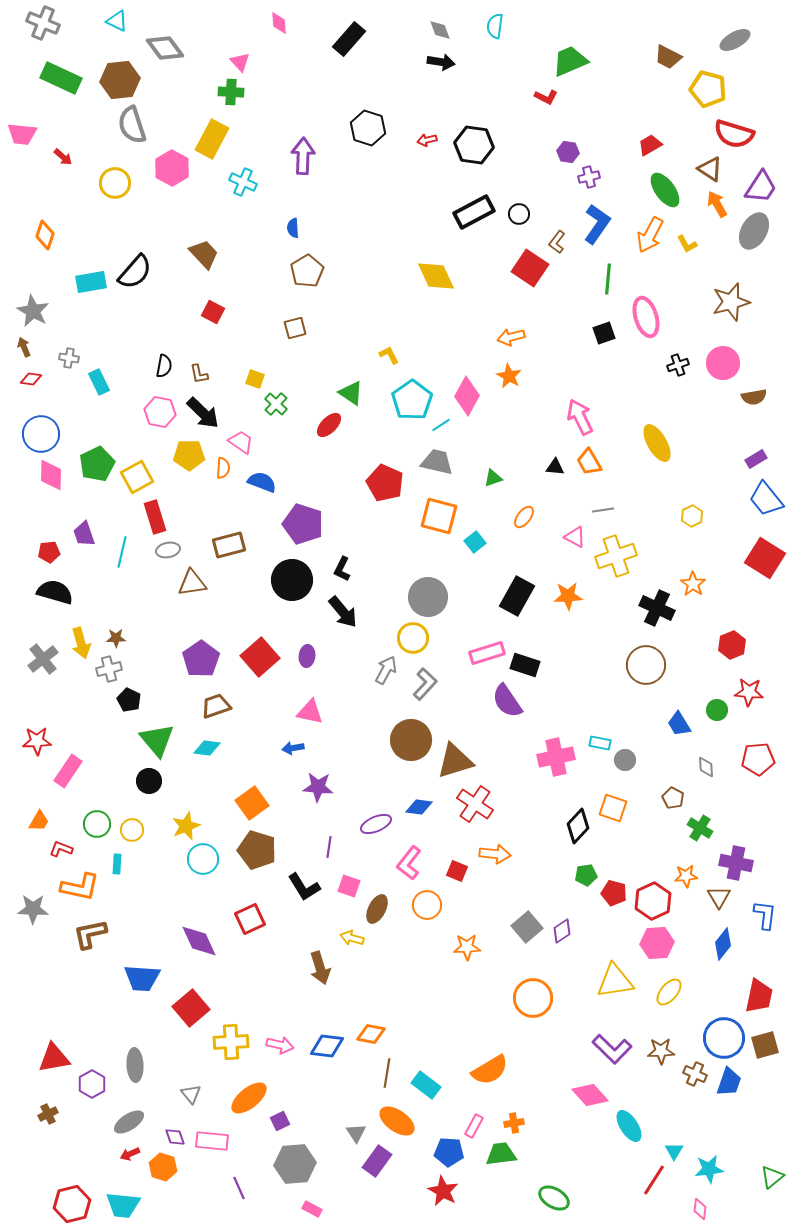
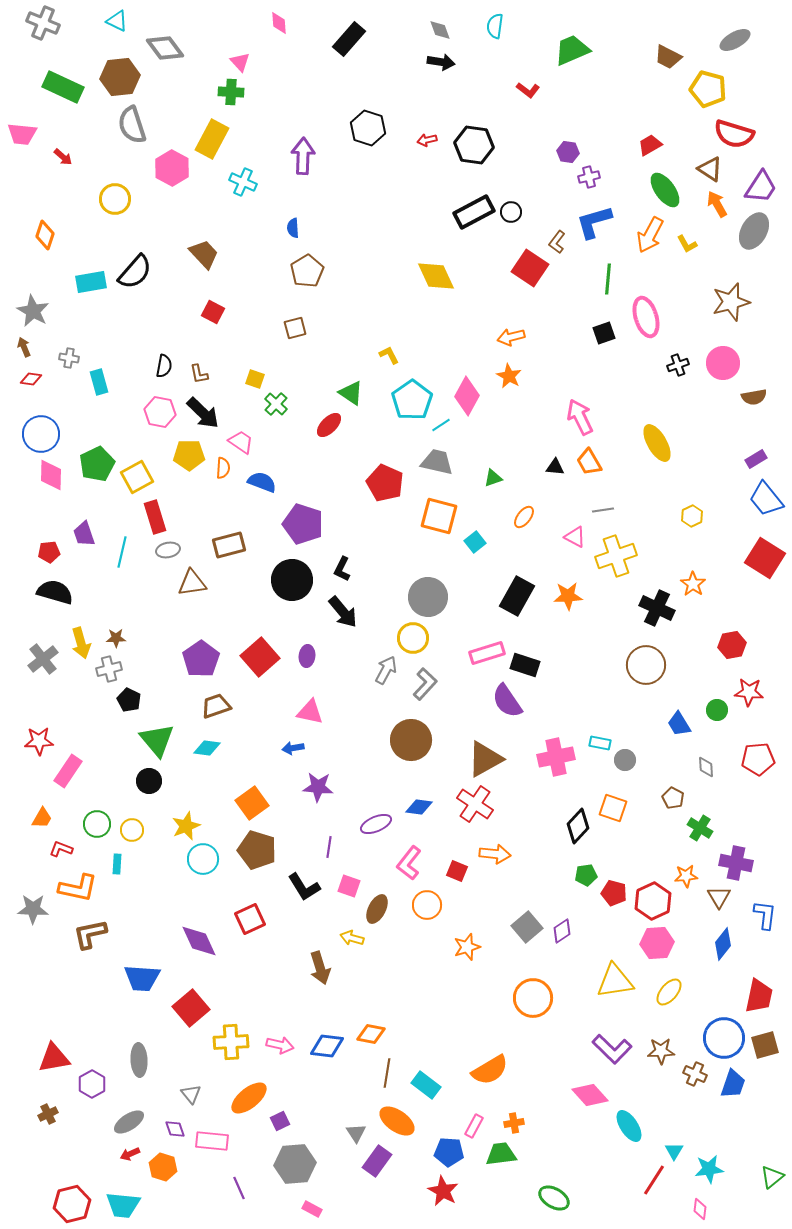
green trapezoid at (570, 61): moved 2 px right, 11 px up
green rectangle at (61, 78): moved 2 px right, 9 px down
brown hexagon at (120, 80): moved 3 px up
red L-shape at (546, 97): moved 18 px left, 7 px up; rotated 10 degrees clockwise
yellow circle at (115, 183): moved 16 px down
black circle at (519, 214): moved 8 px left, 2 px up
blue L-shape at (597, 224): moved 3 px left, 2 px up; rotated 141 degrees counterclockwise
cyan rectangle at (99, 382): rotated 10 degrees clockwise
red hexagon at (732, 645): rotated 12 degrees clockwise
red star at (37, 741): moved 2 px right
brown triangle at (455, 761): moved 30 px right, 2 px up; rotated 12 degrees counterclockwise
orange trapezoid at (39, 821): moved 3 px right, 3 px up
orange L-shape at (80, 887): moved 2 px left, 1 px down
orange star at (467, 947): rotated 16 degrees counterclockwise
gray ellipse at (135, 1065): moved 4 px right, 5 px up
blue trapezoid at (729, 1082): moved 4 px right, 2 px down
purple diamond at (175, 1137): moved 8 px up
